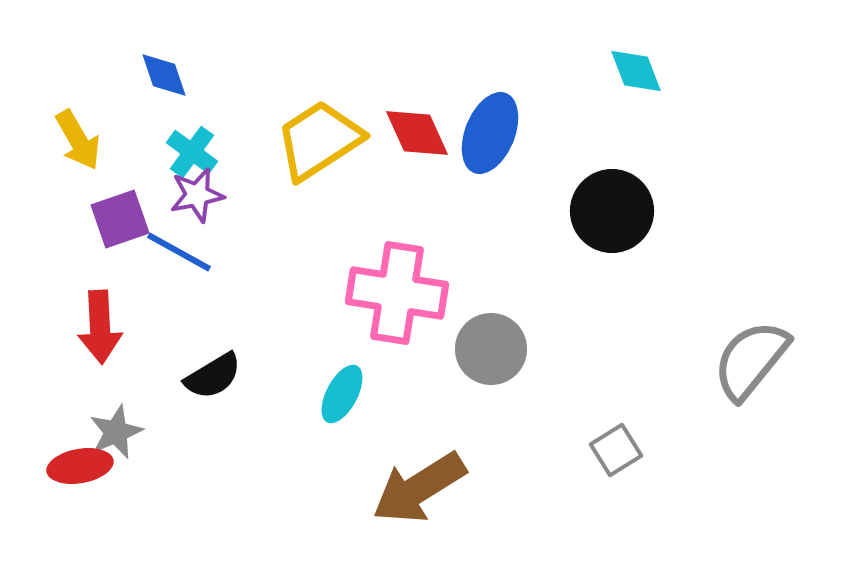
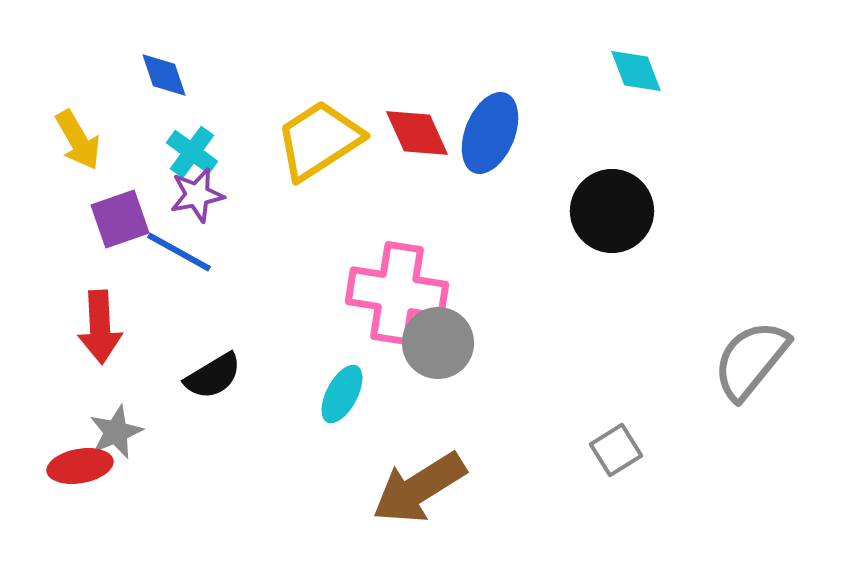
gray circle: moved 53 px left, 6 px up
